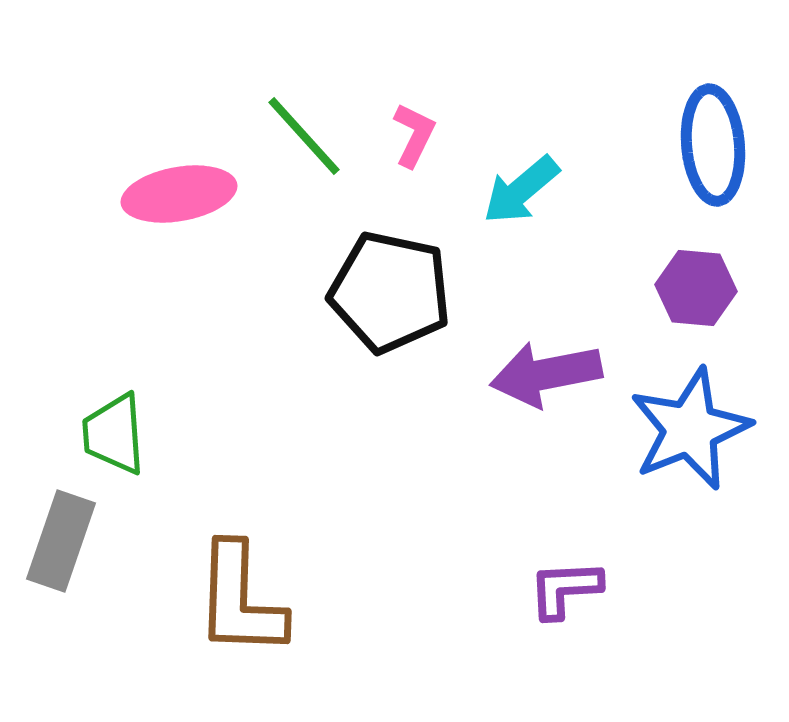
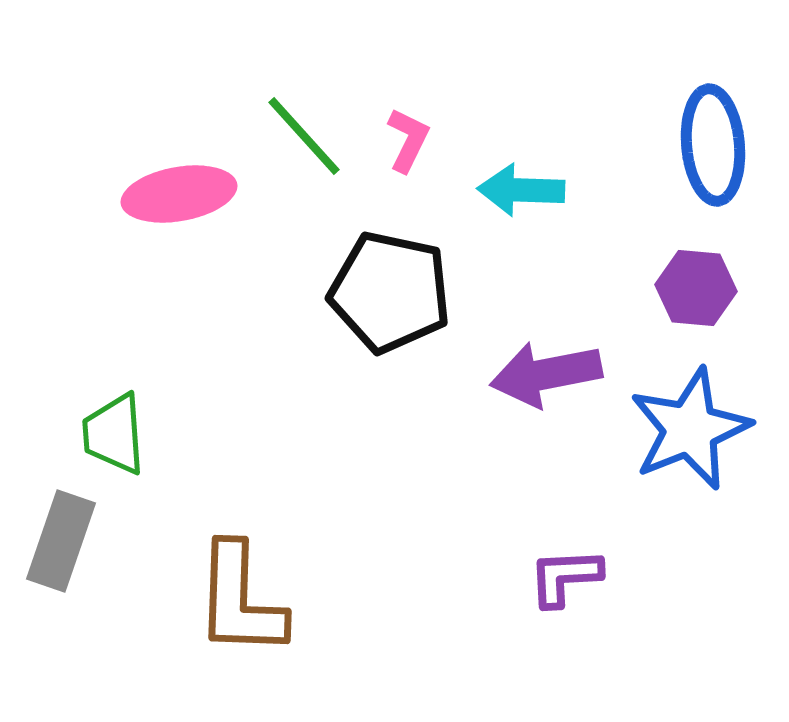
pink L-shape: moved 6 px left, 5 px down
cyan arrow: rotated 42 degrees clockwise
purple L-shape: moved 12 px up
